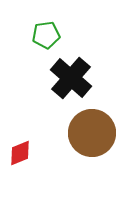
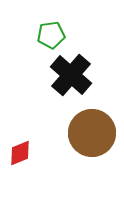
green pentagon: moved 5 px right
black cross: moved 3 px up
